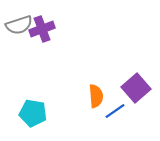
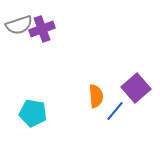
blue line: rotated 15 degrees counterclockwise
